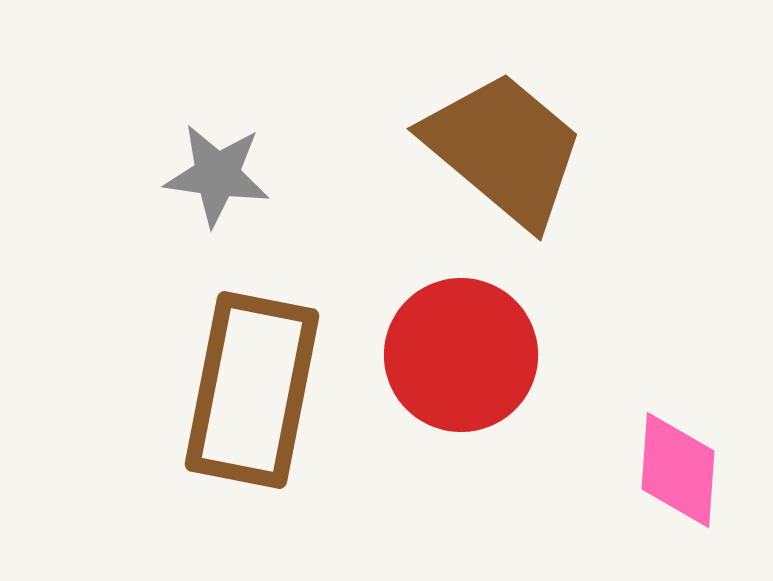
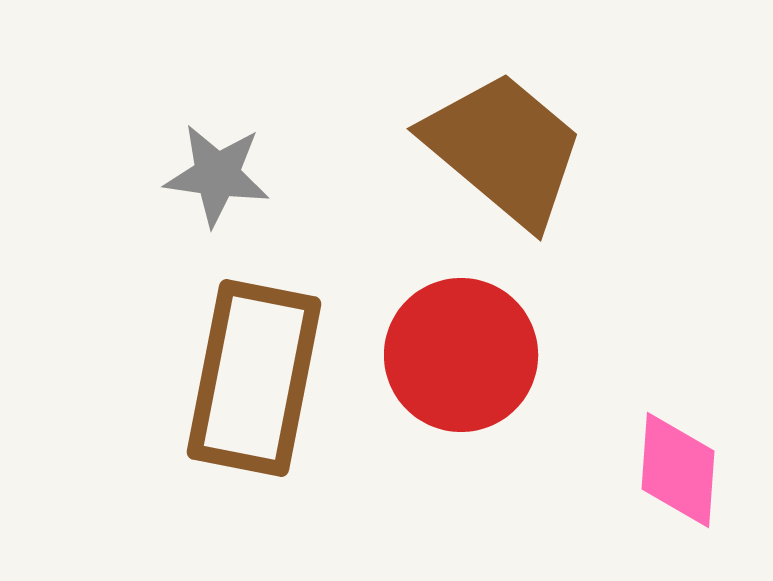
brown rectangle: moved 2 px right, 12 px up
